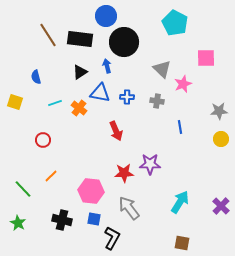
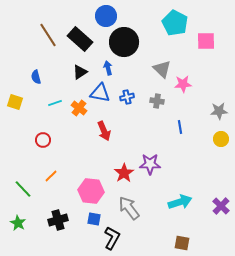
black rectangle: rotated 35 degrees clockwise
pink square: moved 17 px up
blue arrow: moved 1 px right, 2 px down
pink star: rotated 18 degrees clockwise
blue cross: rotated 16 degrees counterclockwise
red arrow: moved 12 px left
red star: rotated 30 degrees counterclockwise
cyan arrow: rotated 40 degrees clockwise
black cross: moved 4 px left; rotated 30 degrees counterclockwise
